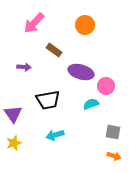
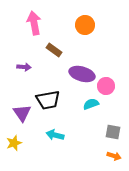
pink arrow: rotated 125 degrees clockwise
purple ellipse: moved 1 px right, 2 px down
purple triangle: moved 9 px right, 1 px up
cyan arrow: rotated 30 degrees clockwise
